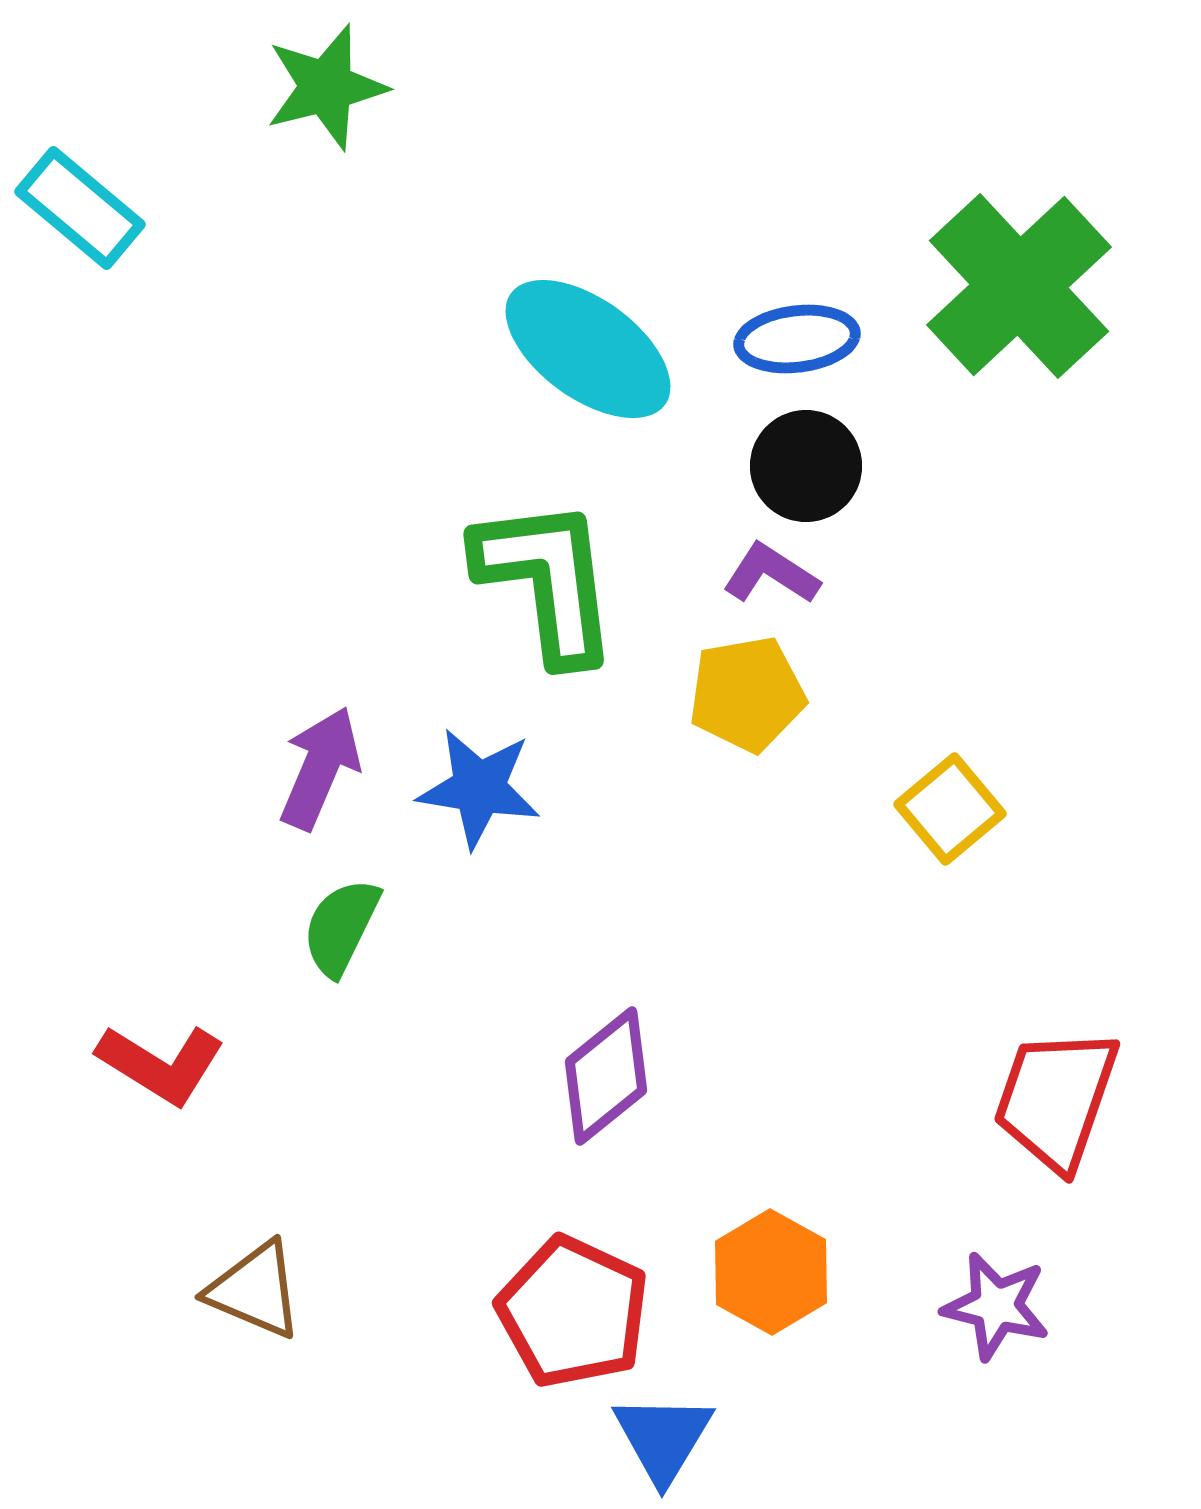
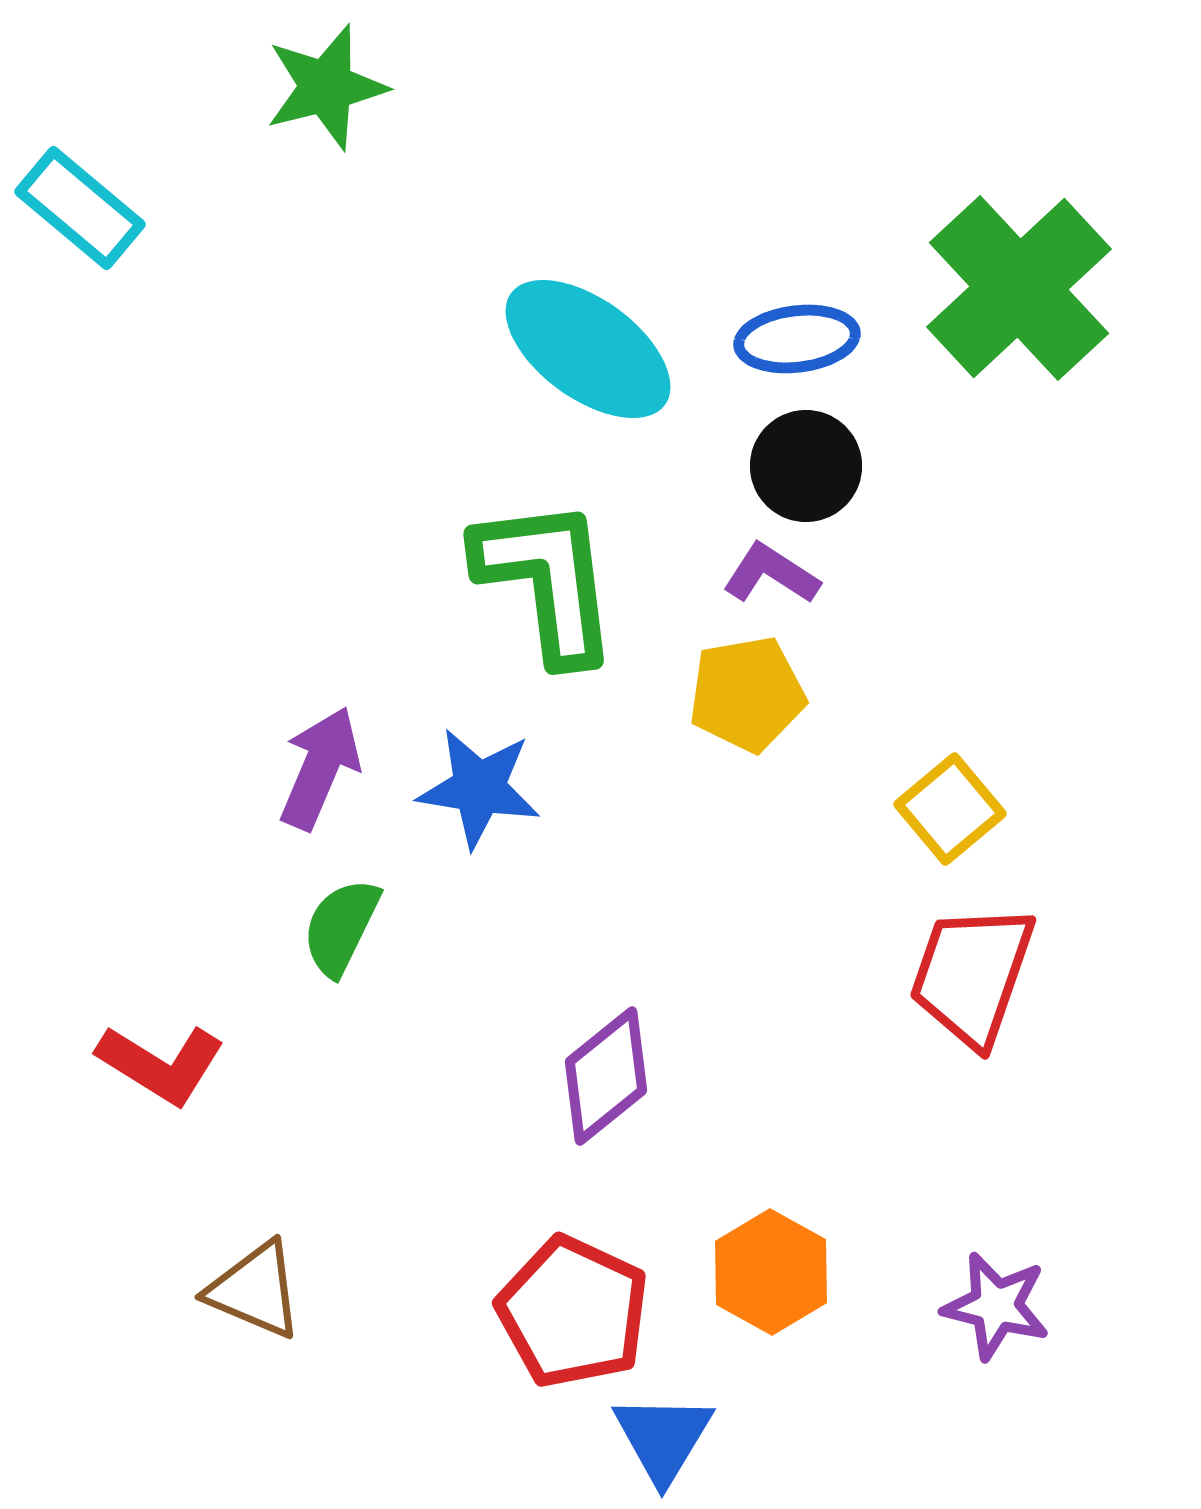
green cross: moved 2 px down
red trapezoid: moved 84 px left, 124 px up
